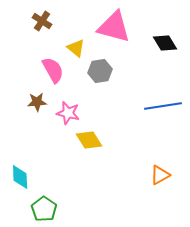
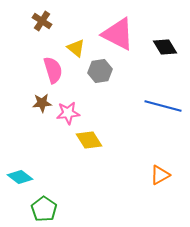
pink triangle: moved 4 px right, 7 px down; rotated 12 degrees clockwise
black diamond: moved 4 px down
pink semicircle: rotated 12 degrees clockwise
brown star: moved 5 px right, 1 px down
blue line: rotated 24 degrees clockwise
pink star: rotated 20 degrees counterclockwise
cyan diamond: rotated 50 degrees counterclockwise
